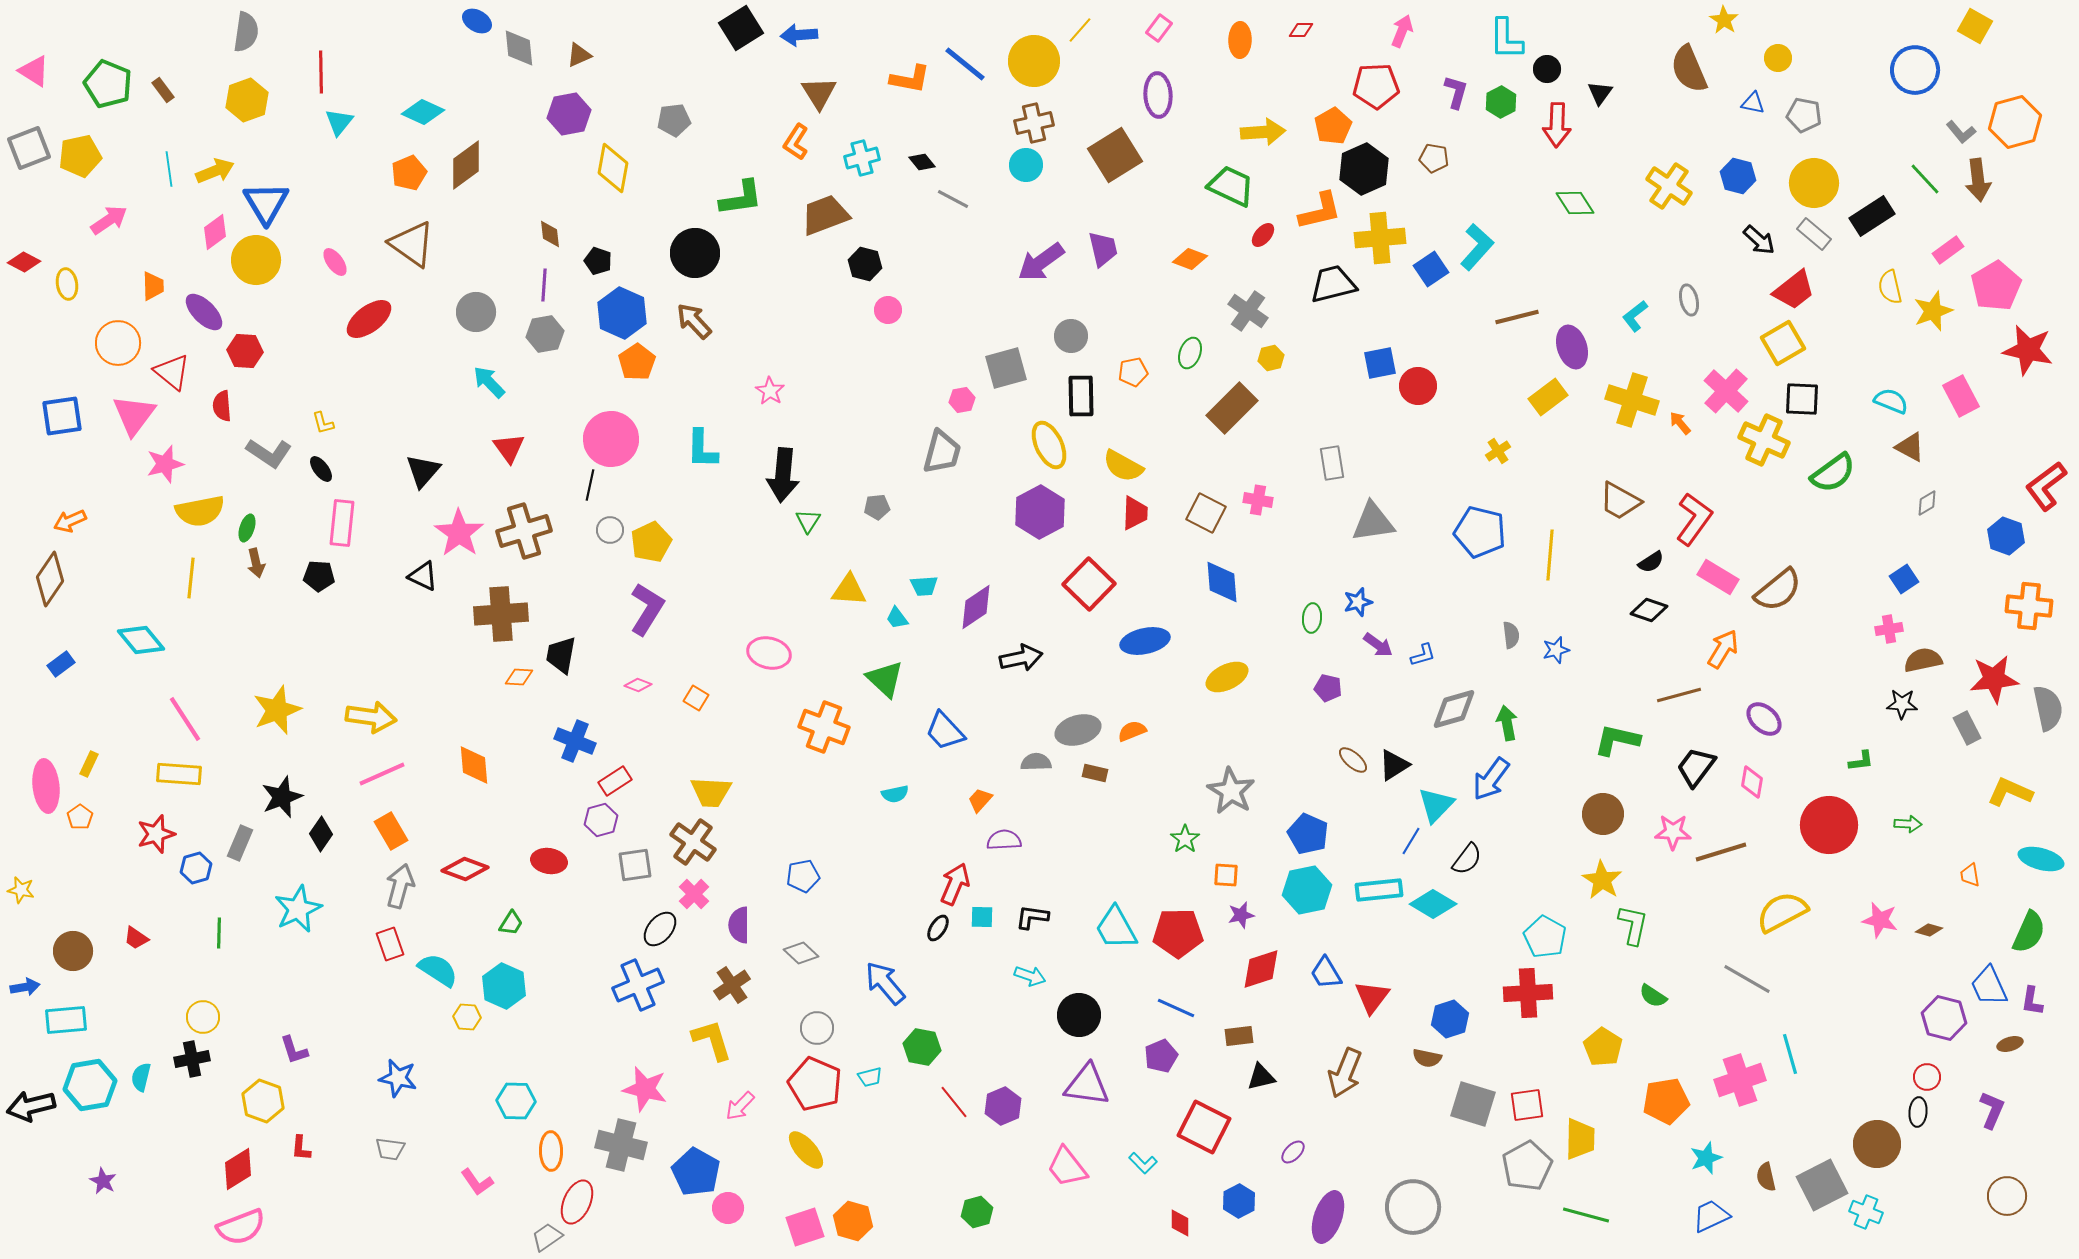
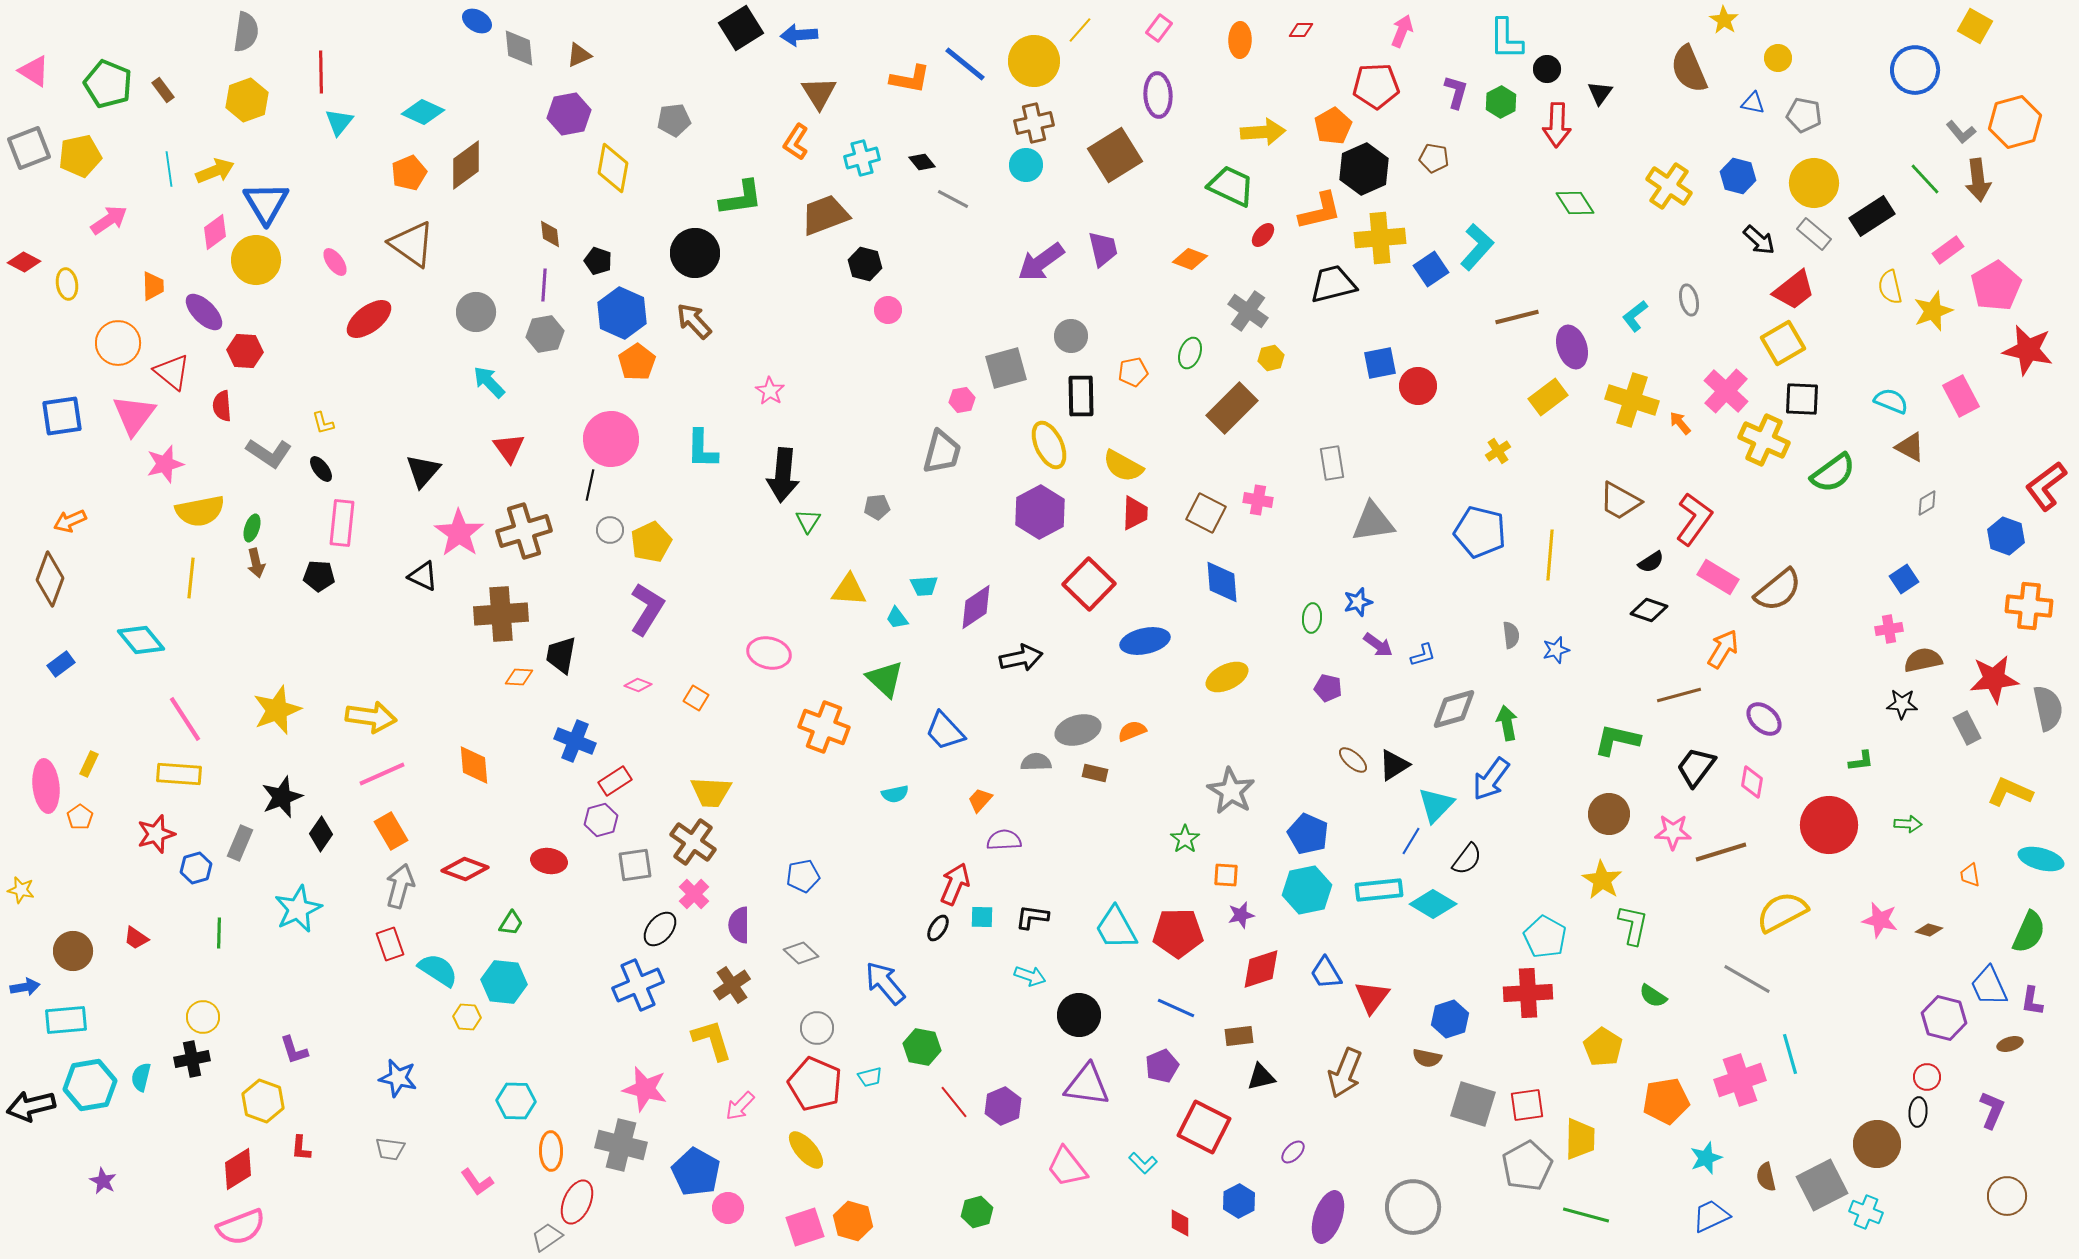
green ellipse at (247, 528): moved 5 px right
brown diamond at (50, 579): rotated 14 degrees counterclockwise
brown circle at (1603, 814): moved 6 px right
cyan hexagon at (504, 986): moved 4 px up; rotated 18 degrees counterclockwise
purple pentagon at (1161, 1056): moved 1 px right, 10 px down
